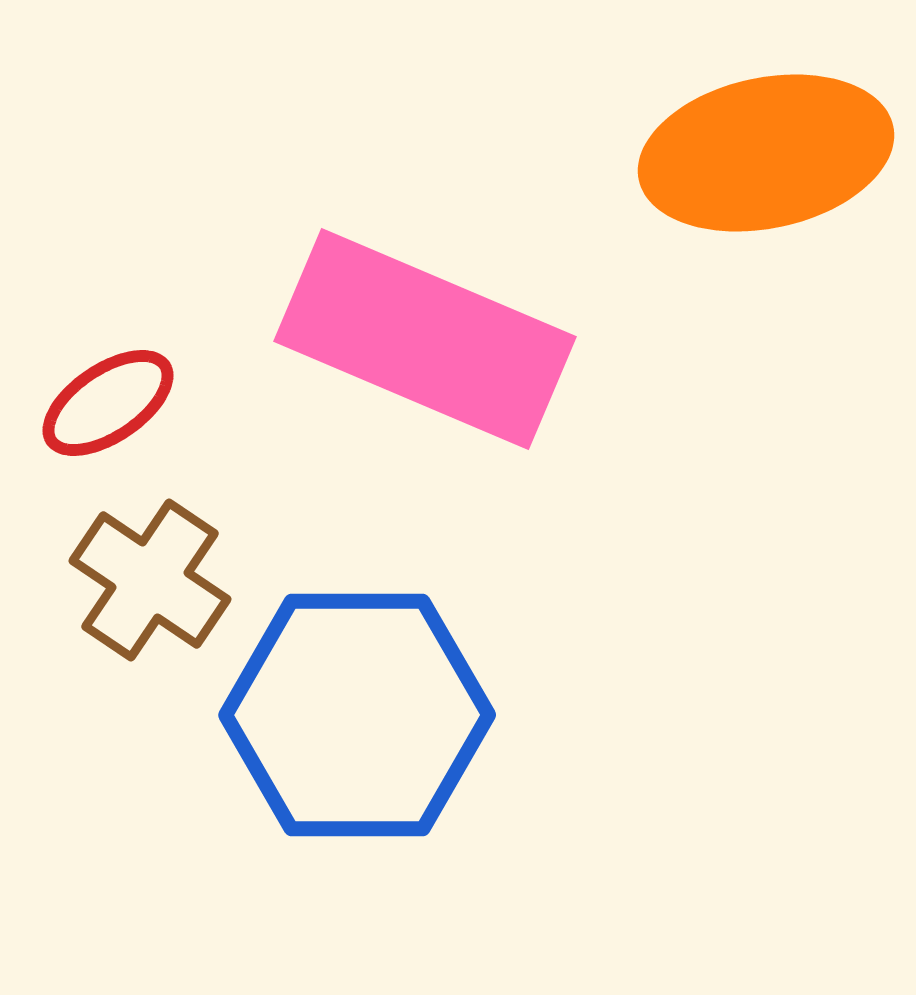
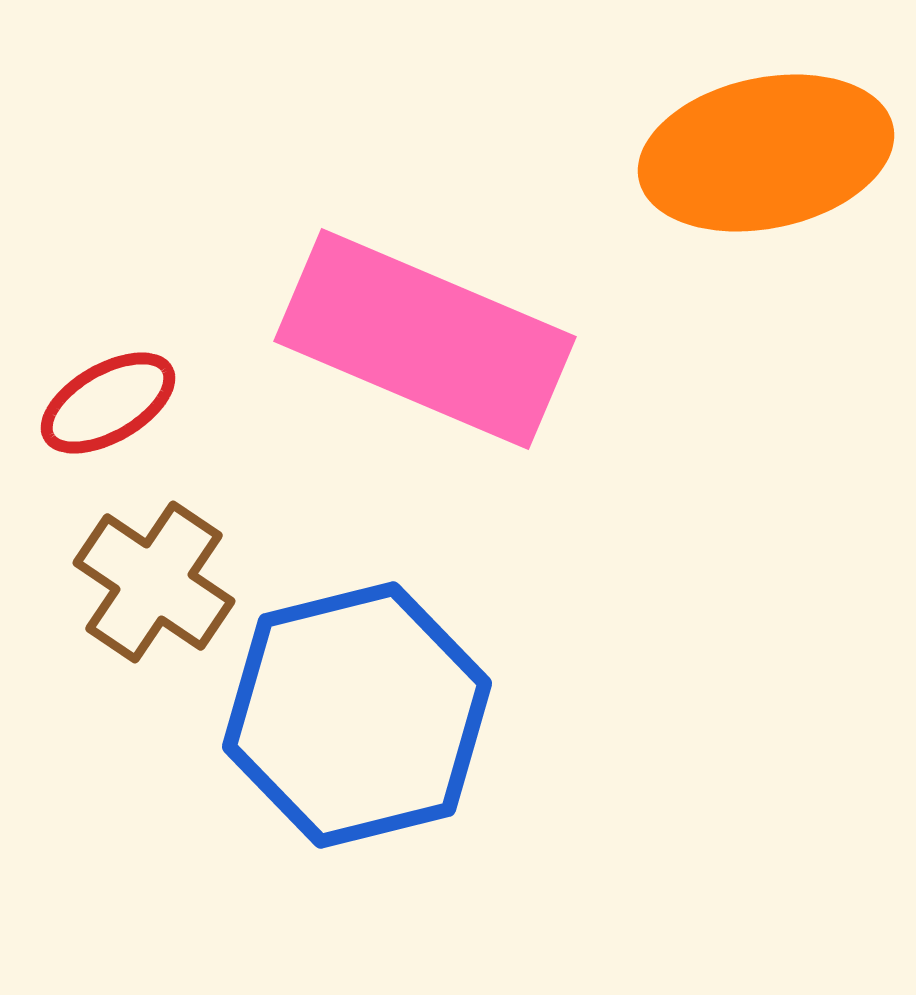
red ellipse: rotated 4 degrees clockwise
brown cross: moved 4 px right, 2 px down
blue hexagon: rotated 14 degrees counterclockwise
